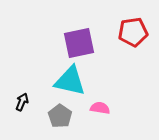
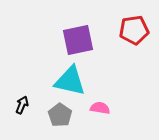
red pentagon: moved 1 px right, 2 px up
purple square: moved 1 px left, 3 px up
black arrow: moved 3 px down
gray pentagon: moved 1 px up
